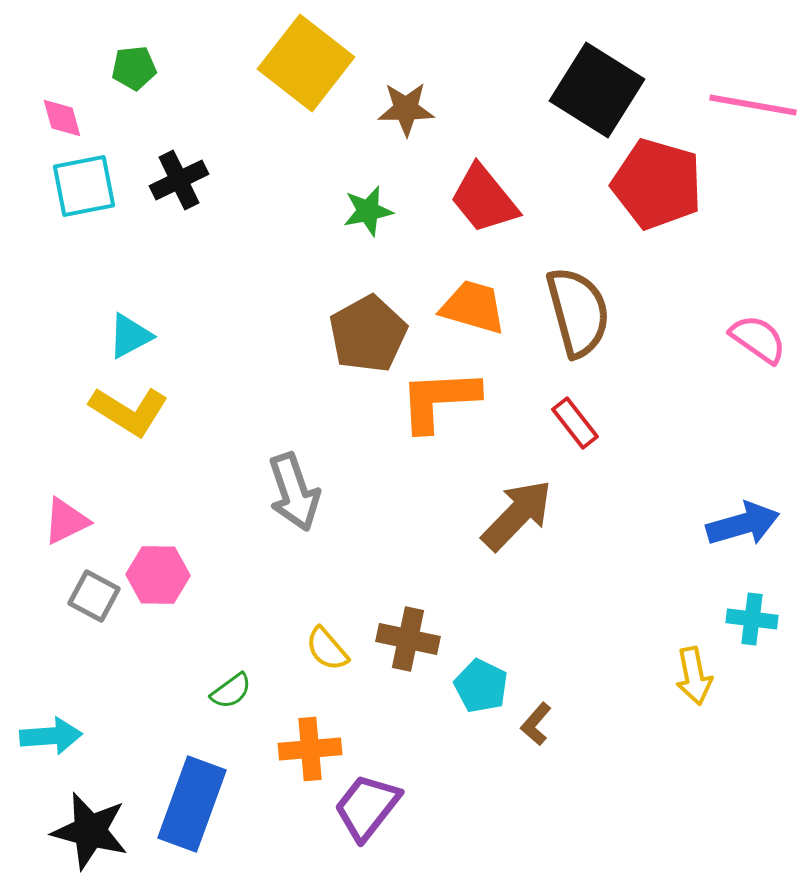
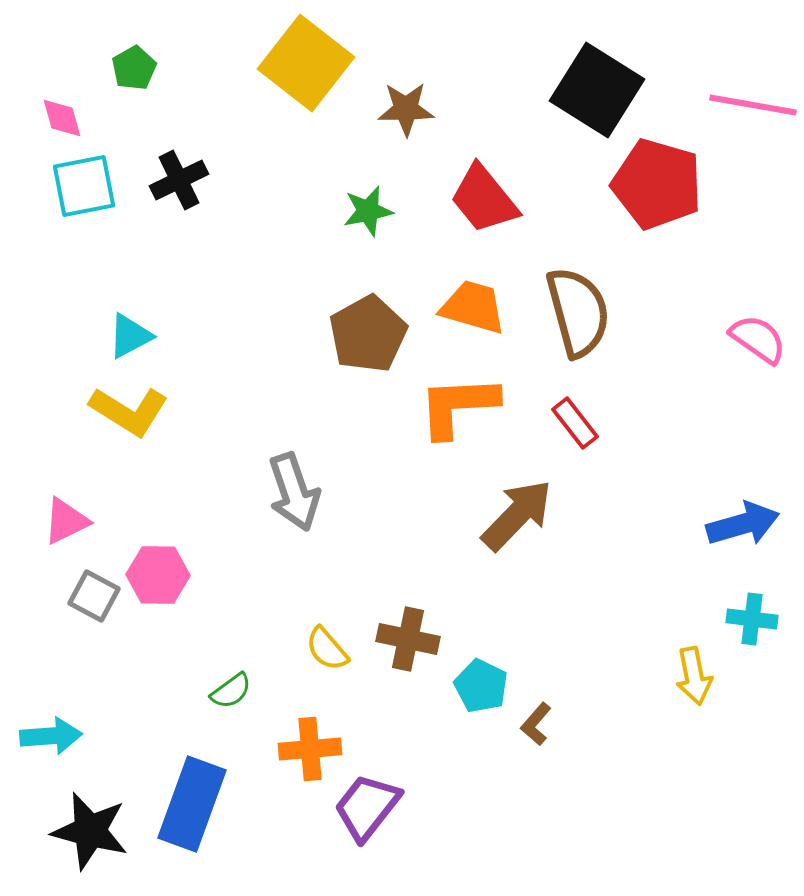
green pentagon: rotated 24 degrees counterclockwise
orange L-shape: moved 19 px right, 6 px down
